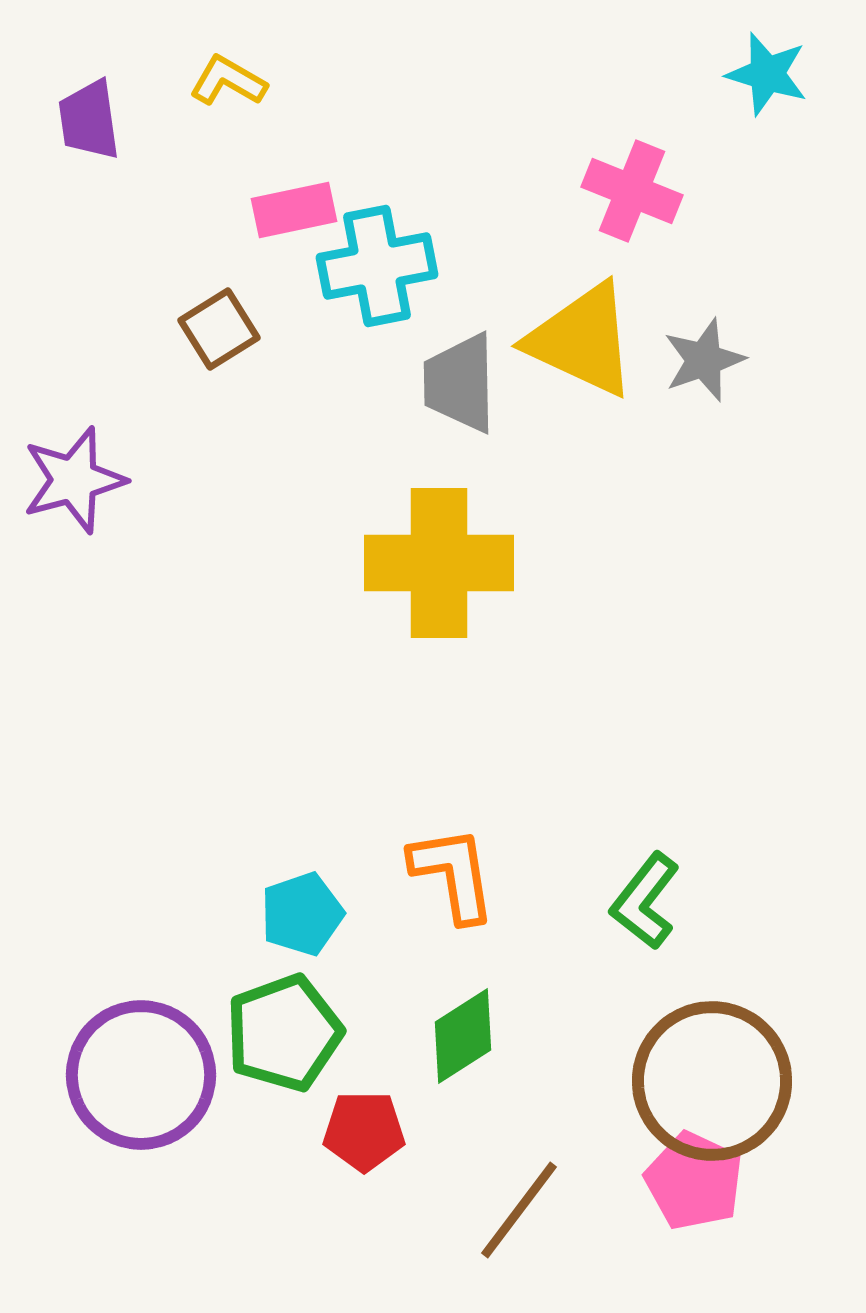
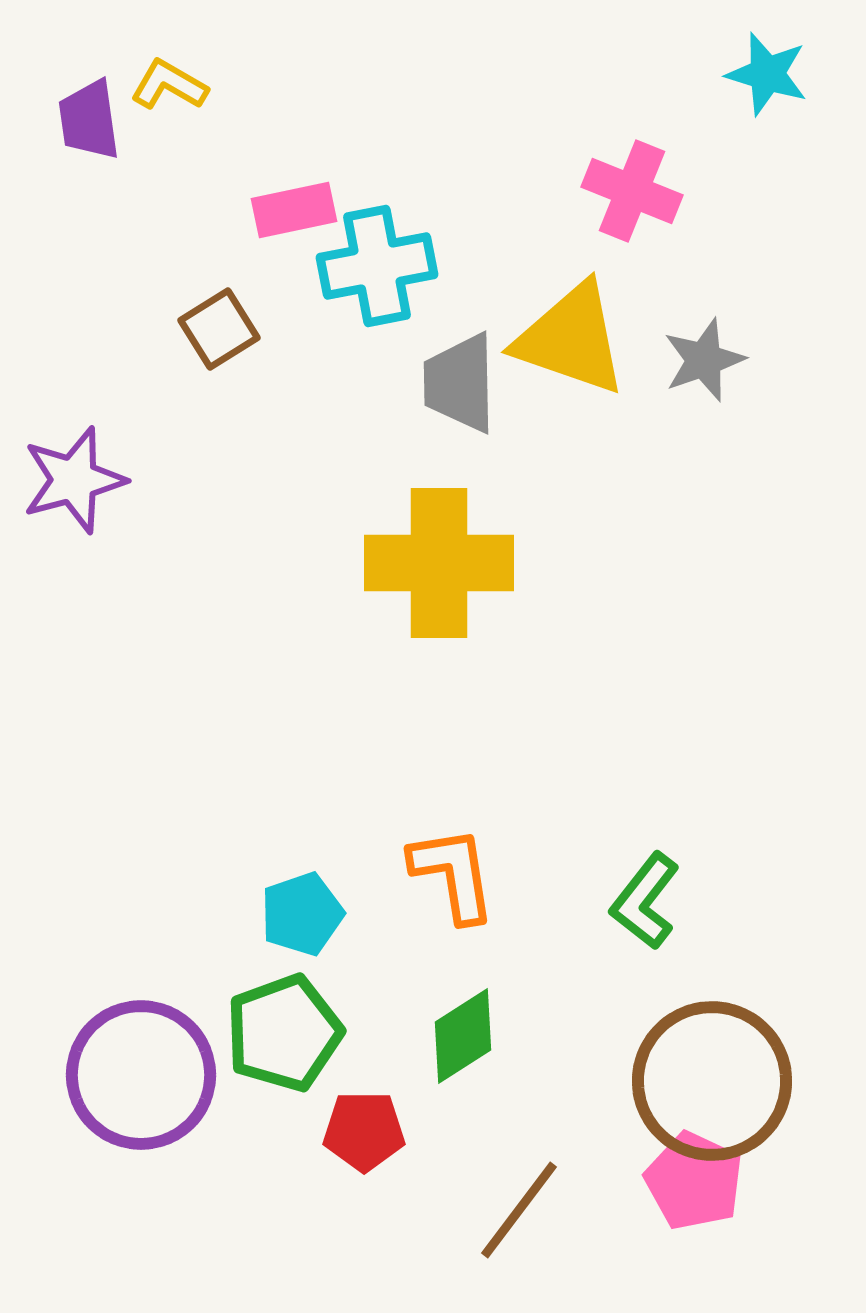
yellow L-shape: moved 59 px left, 4 px down
yellow triangle: moved 11 px left, 1 px up; rotated 6 degrees counterclockwise
